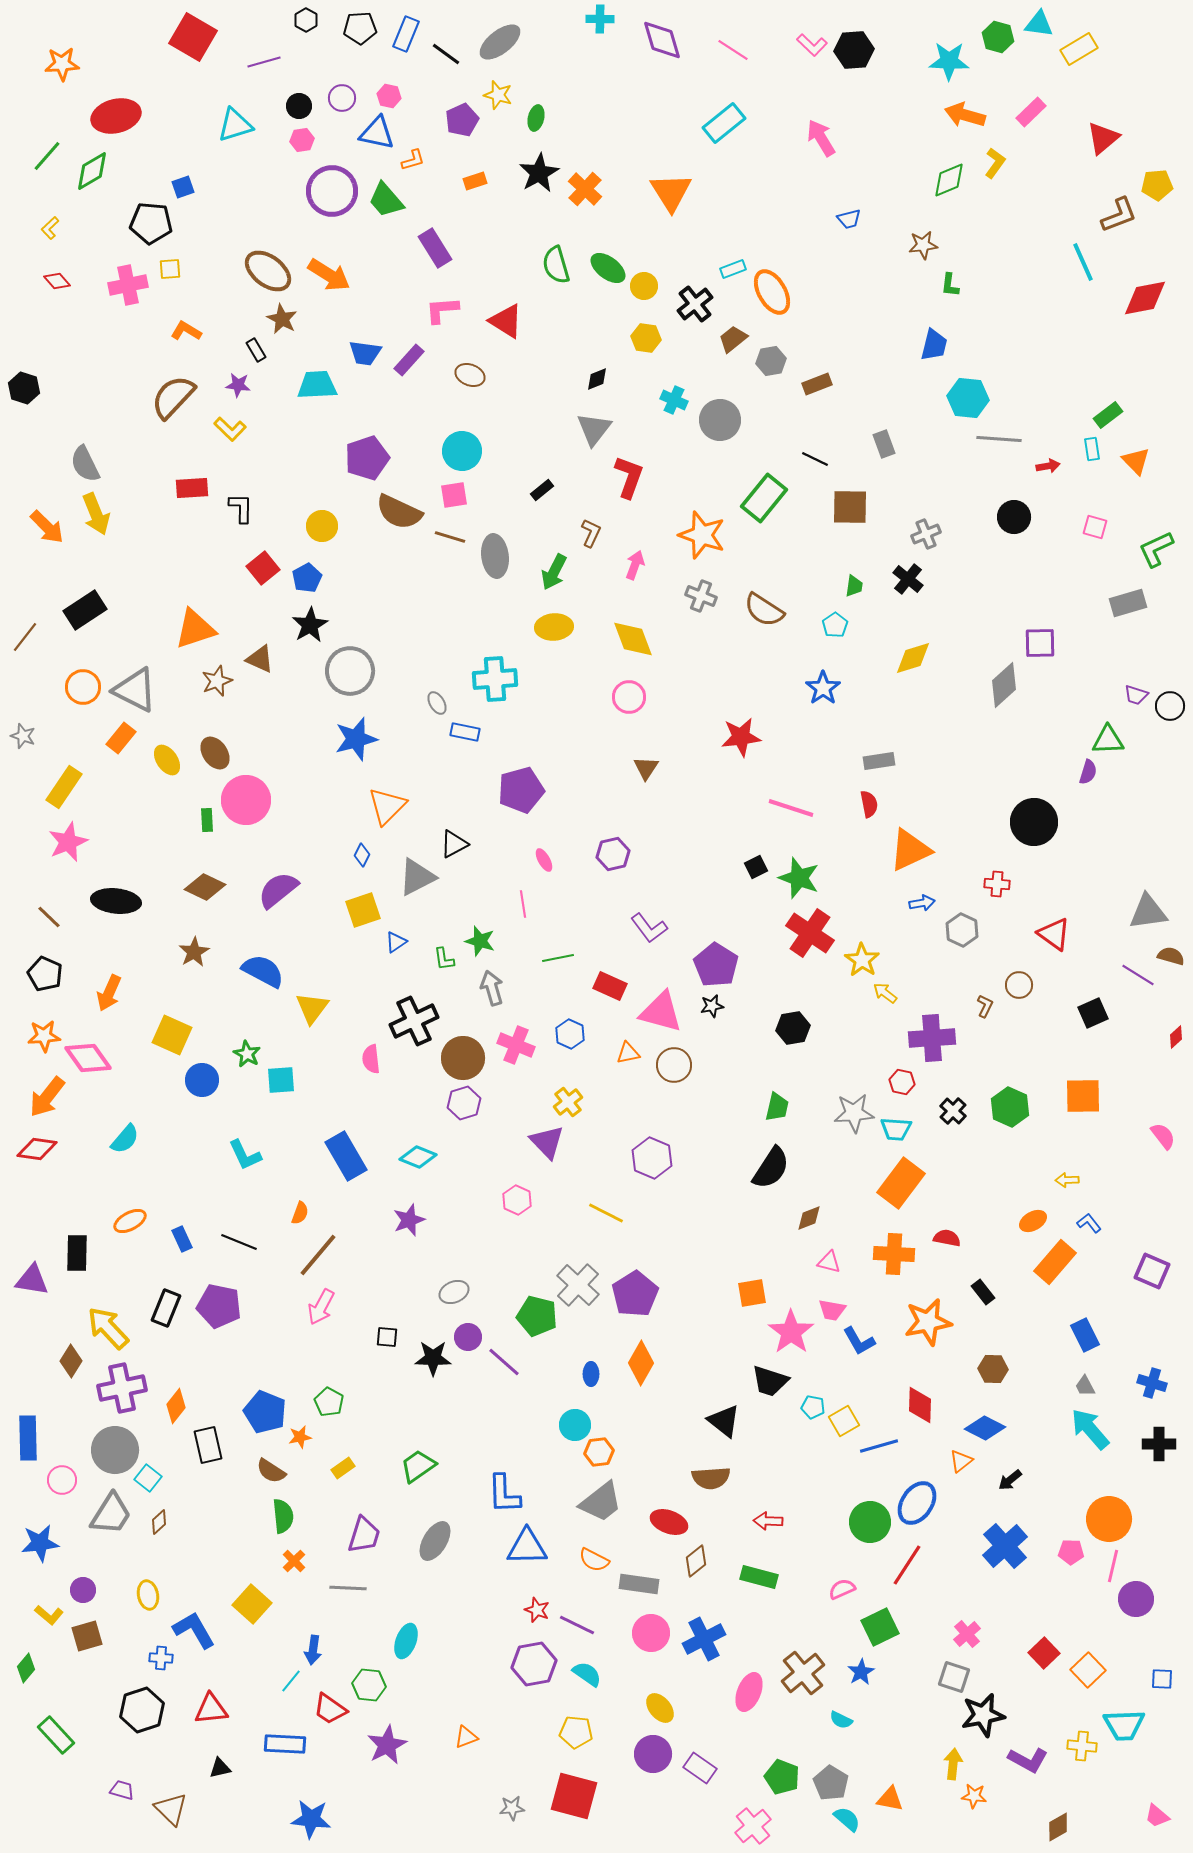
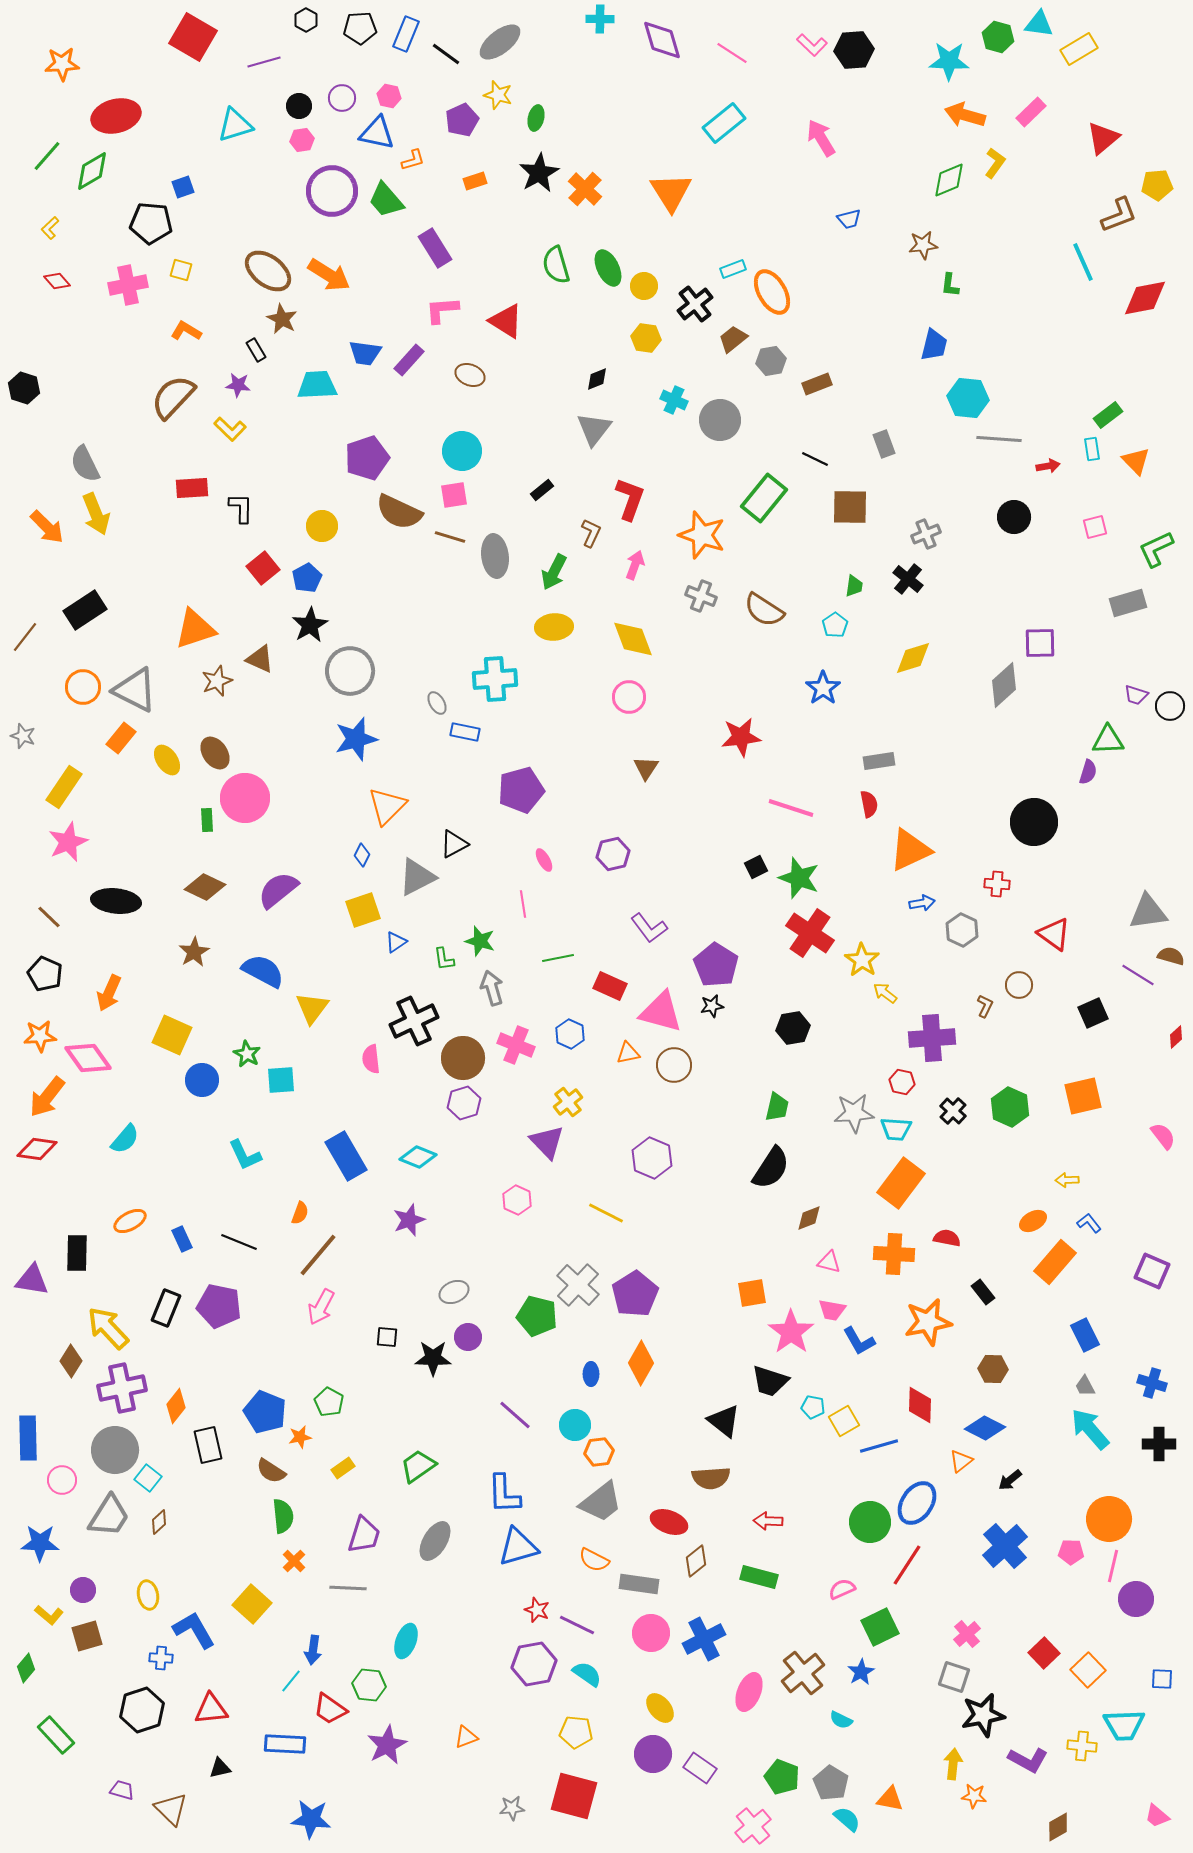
pink line at (733, 50): moved 1 px left, 3 px down
green ellipse at (608, 268): rotated 27 degrees clockwise
yellow square at (170, 269): moved 11 px right, 1 px down; rotated 20 degrees clockwise
red L-shape at (629, 477): moved 1 px right, 22 px down
pink square at (1095, 527): rotated 30 degrees counterclockwise
pink circle at (246, 800): moved 1 px left, 2 px up
orange star at (44, 1036): moved 4 px left
orange square at (1083, 1096): rotated 12 degrees counterclockwise
purple line at (504, 1362): moved 11 px right, 53 px down
gray trapezoid at (111, 1514): moved 2 px left, 2 px down
blue star at (40, 1543): rotated 9 degrees clockwise
blue triangle at (527, 1547): moved 9 px left; rotated 15 degrees counterclockwise
